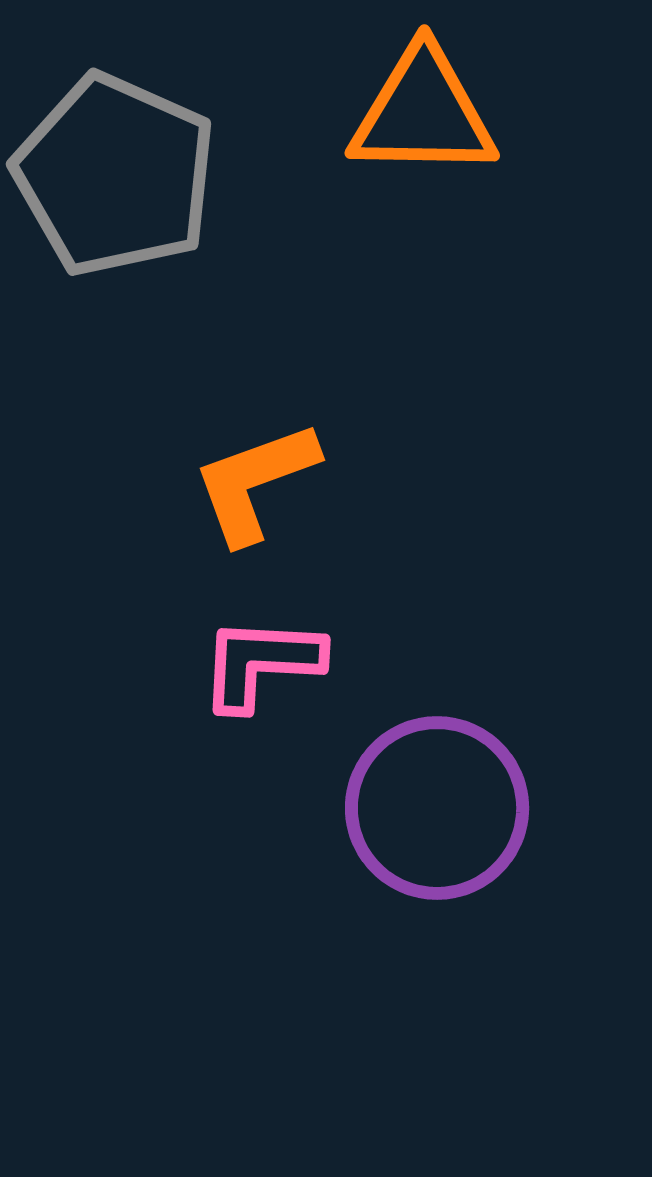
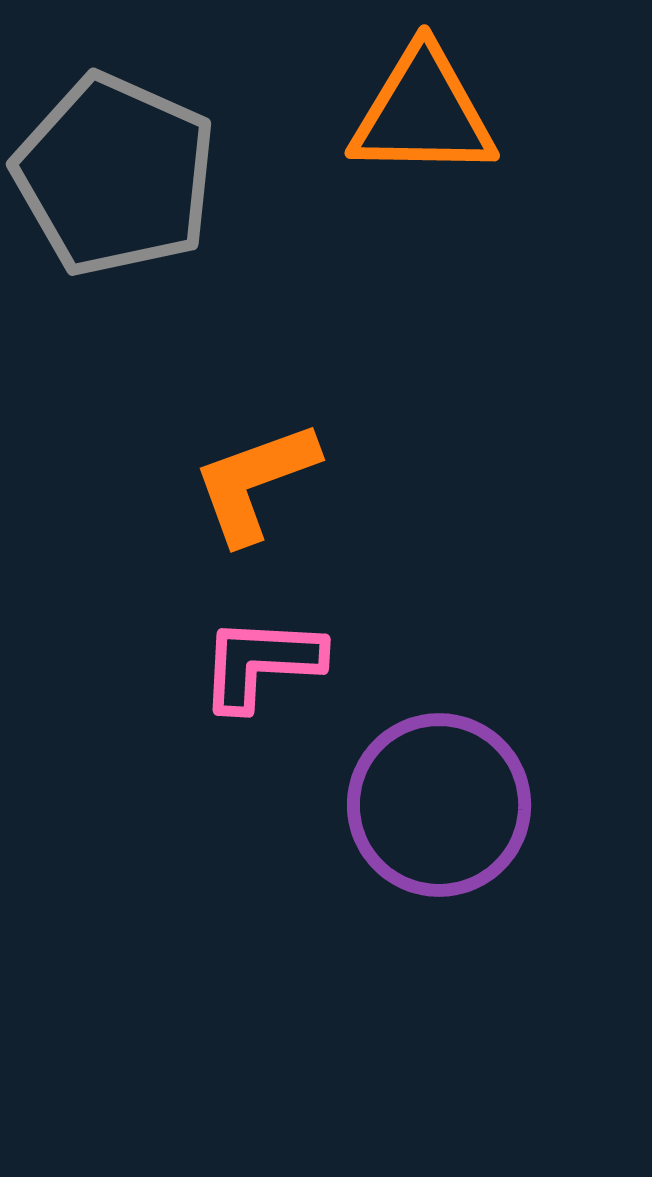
purple circle: moved 2 px right, 3 px up
